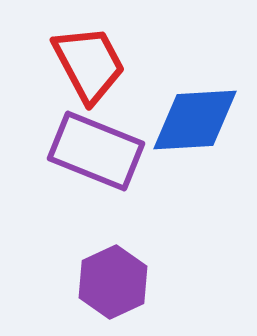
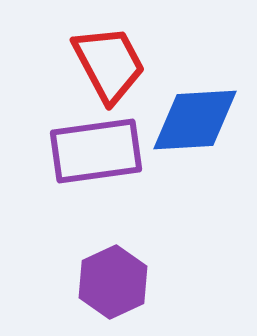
red trapezoid: moved 20 px right
purple rectangle: rotated 30 degrees counterclockwise
